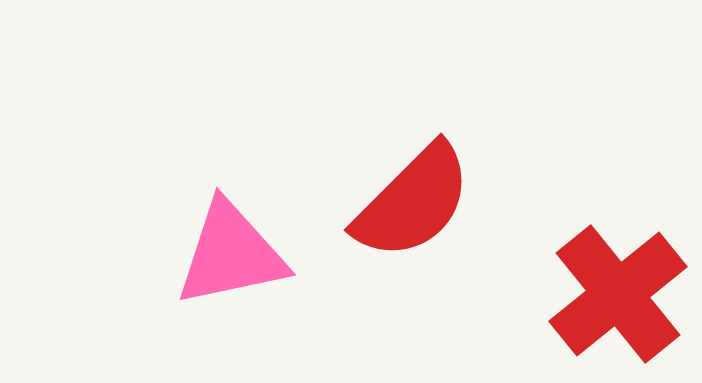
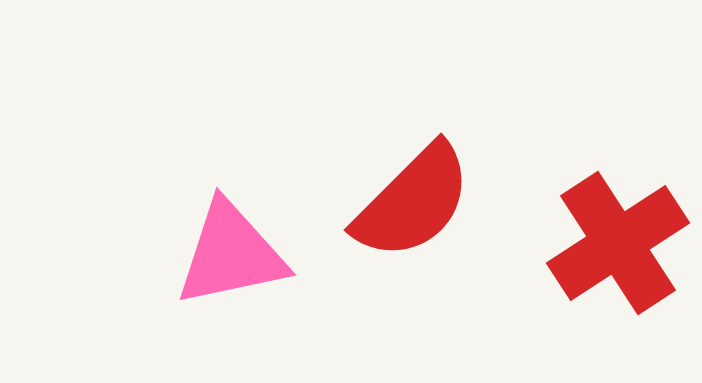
red cross: moved 51 px up; rotated 6 degrees clockwise
